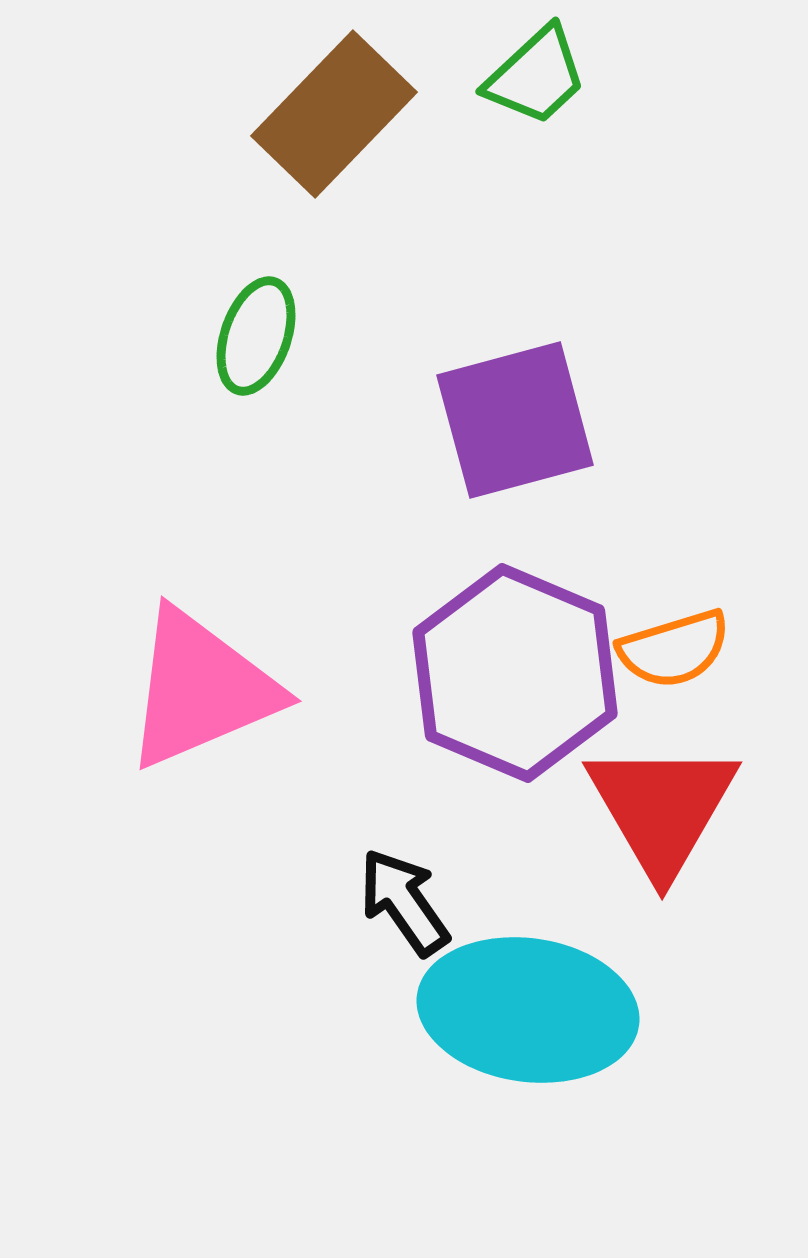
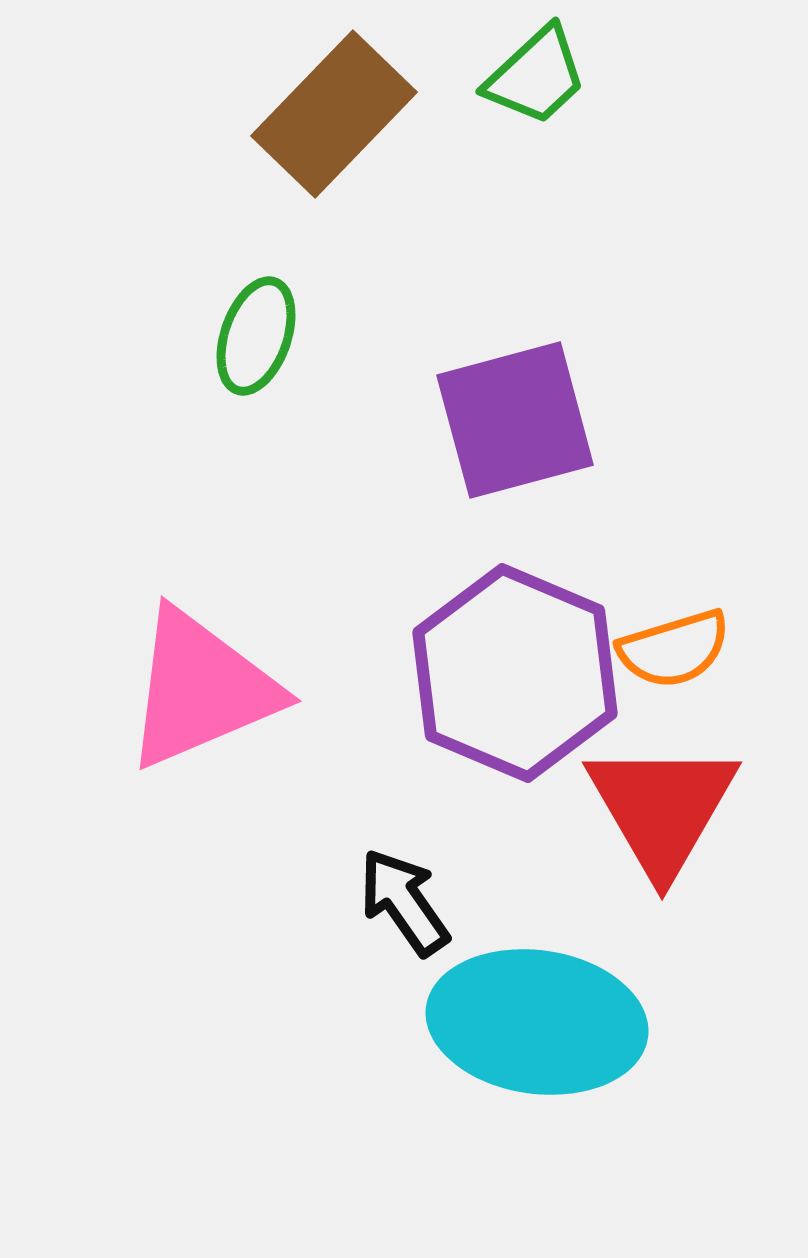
cyan ellipse: moved 9 px right, 12 px down
